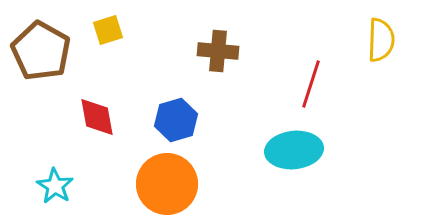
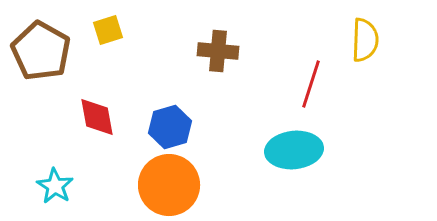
yellow semicircle: moved 16 px left
blue hexagon: moved 6 px left, 7 px down
orange circle: moved 2 px right, 1 px down
